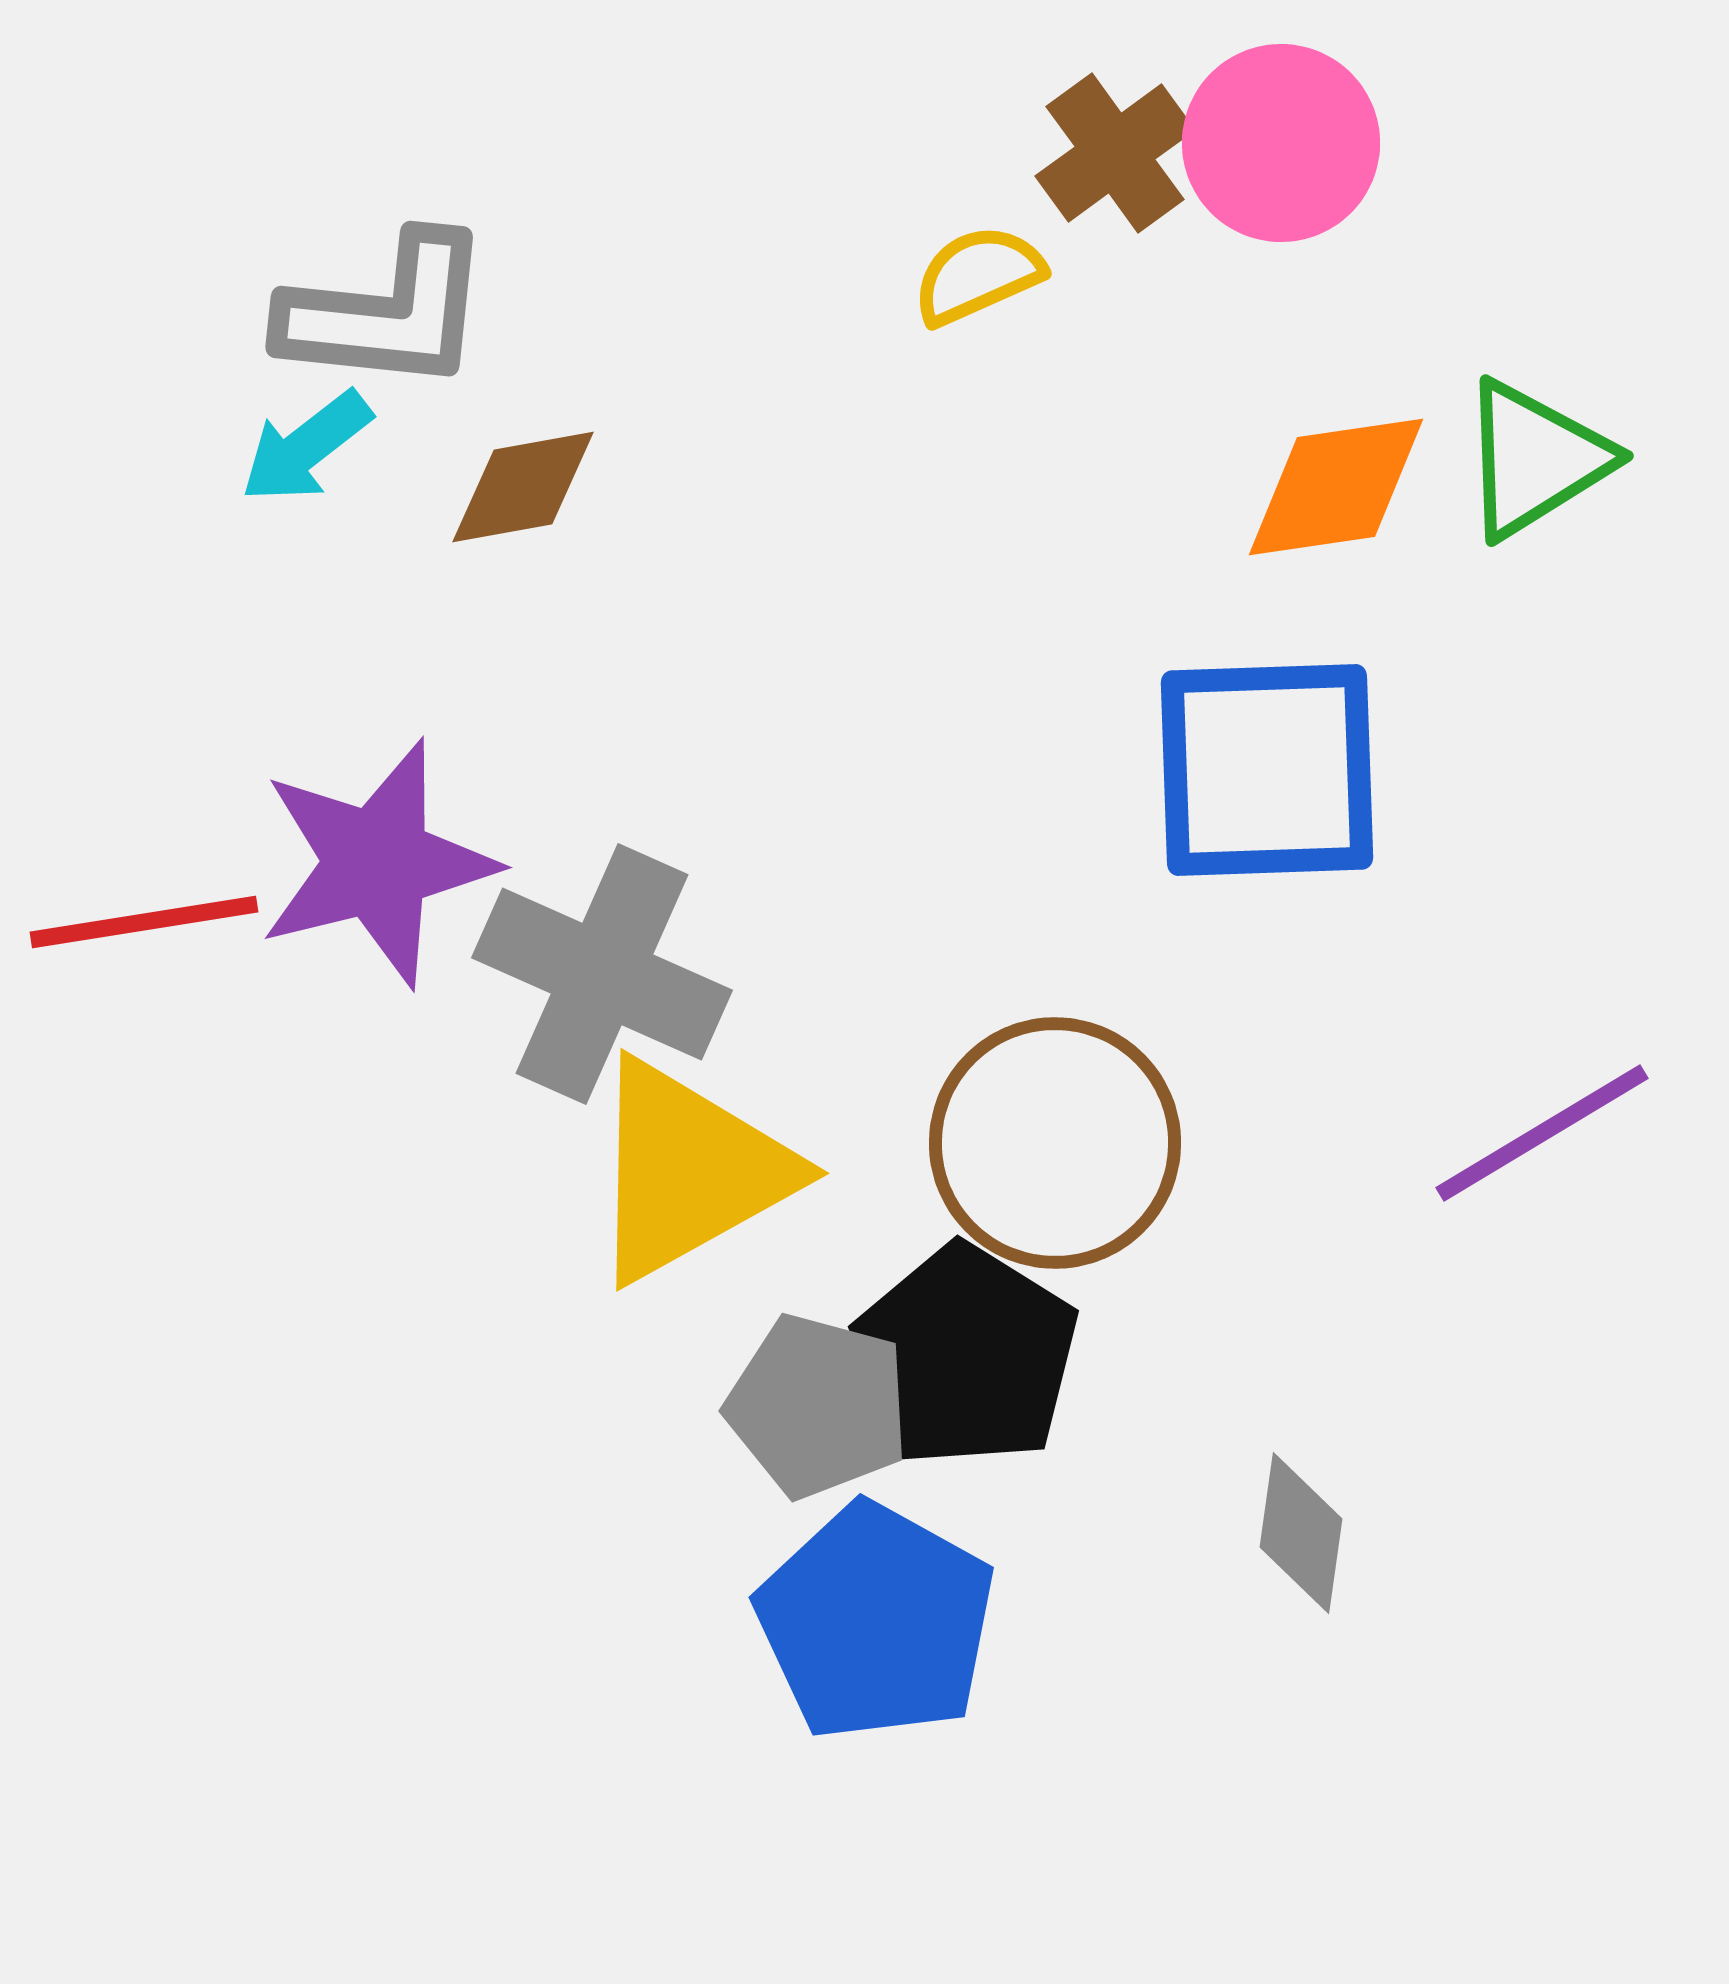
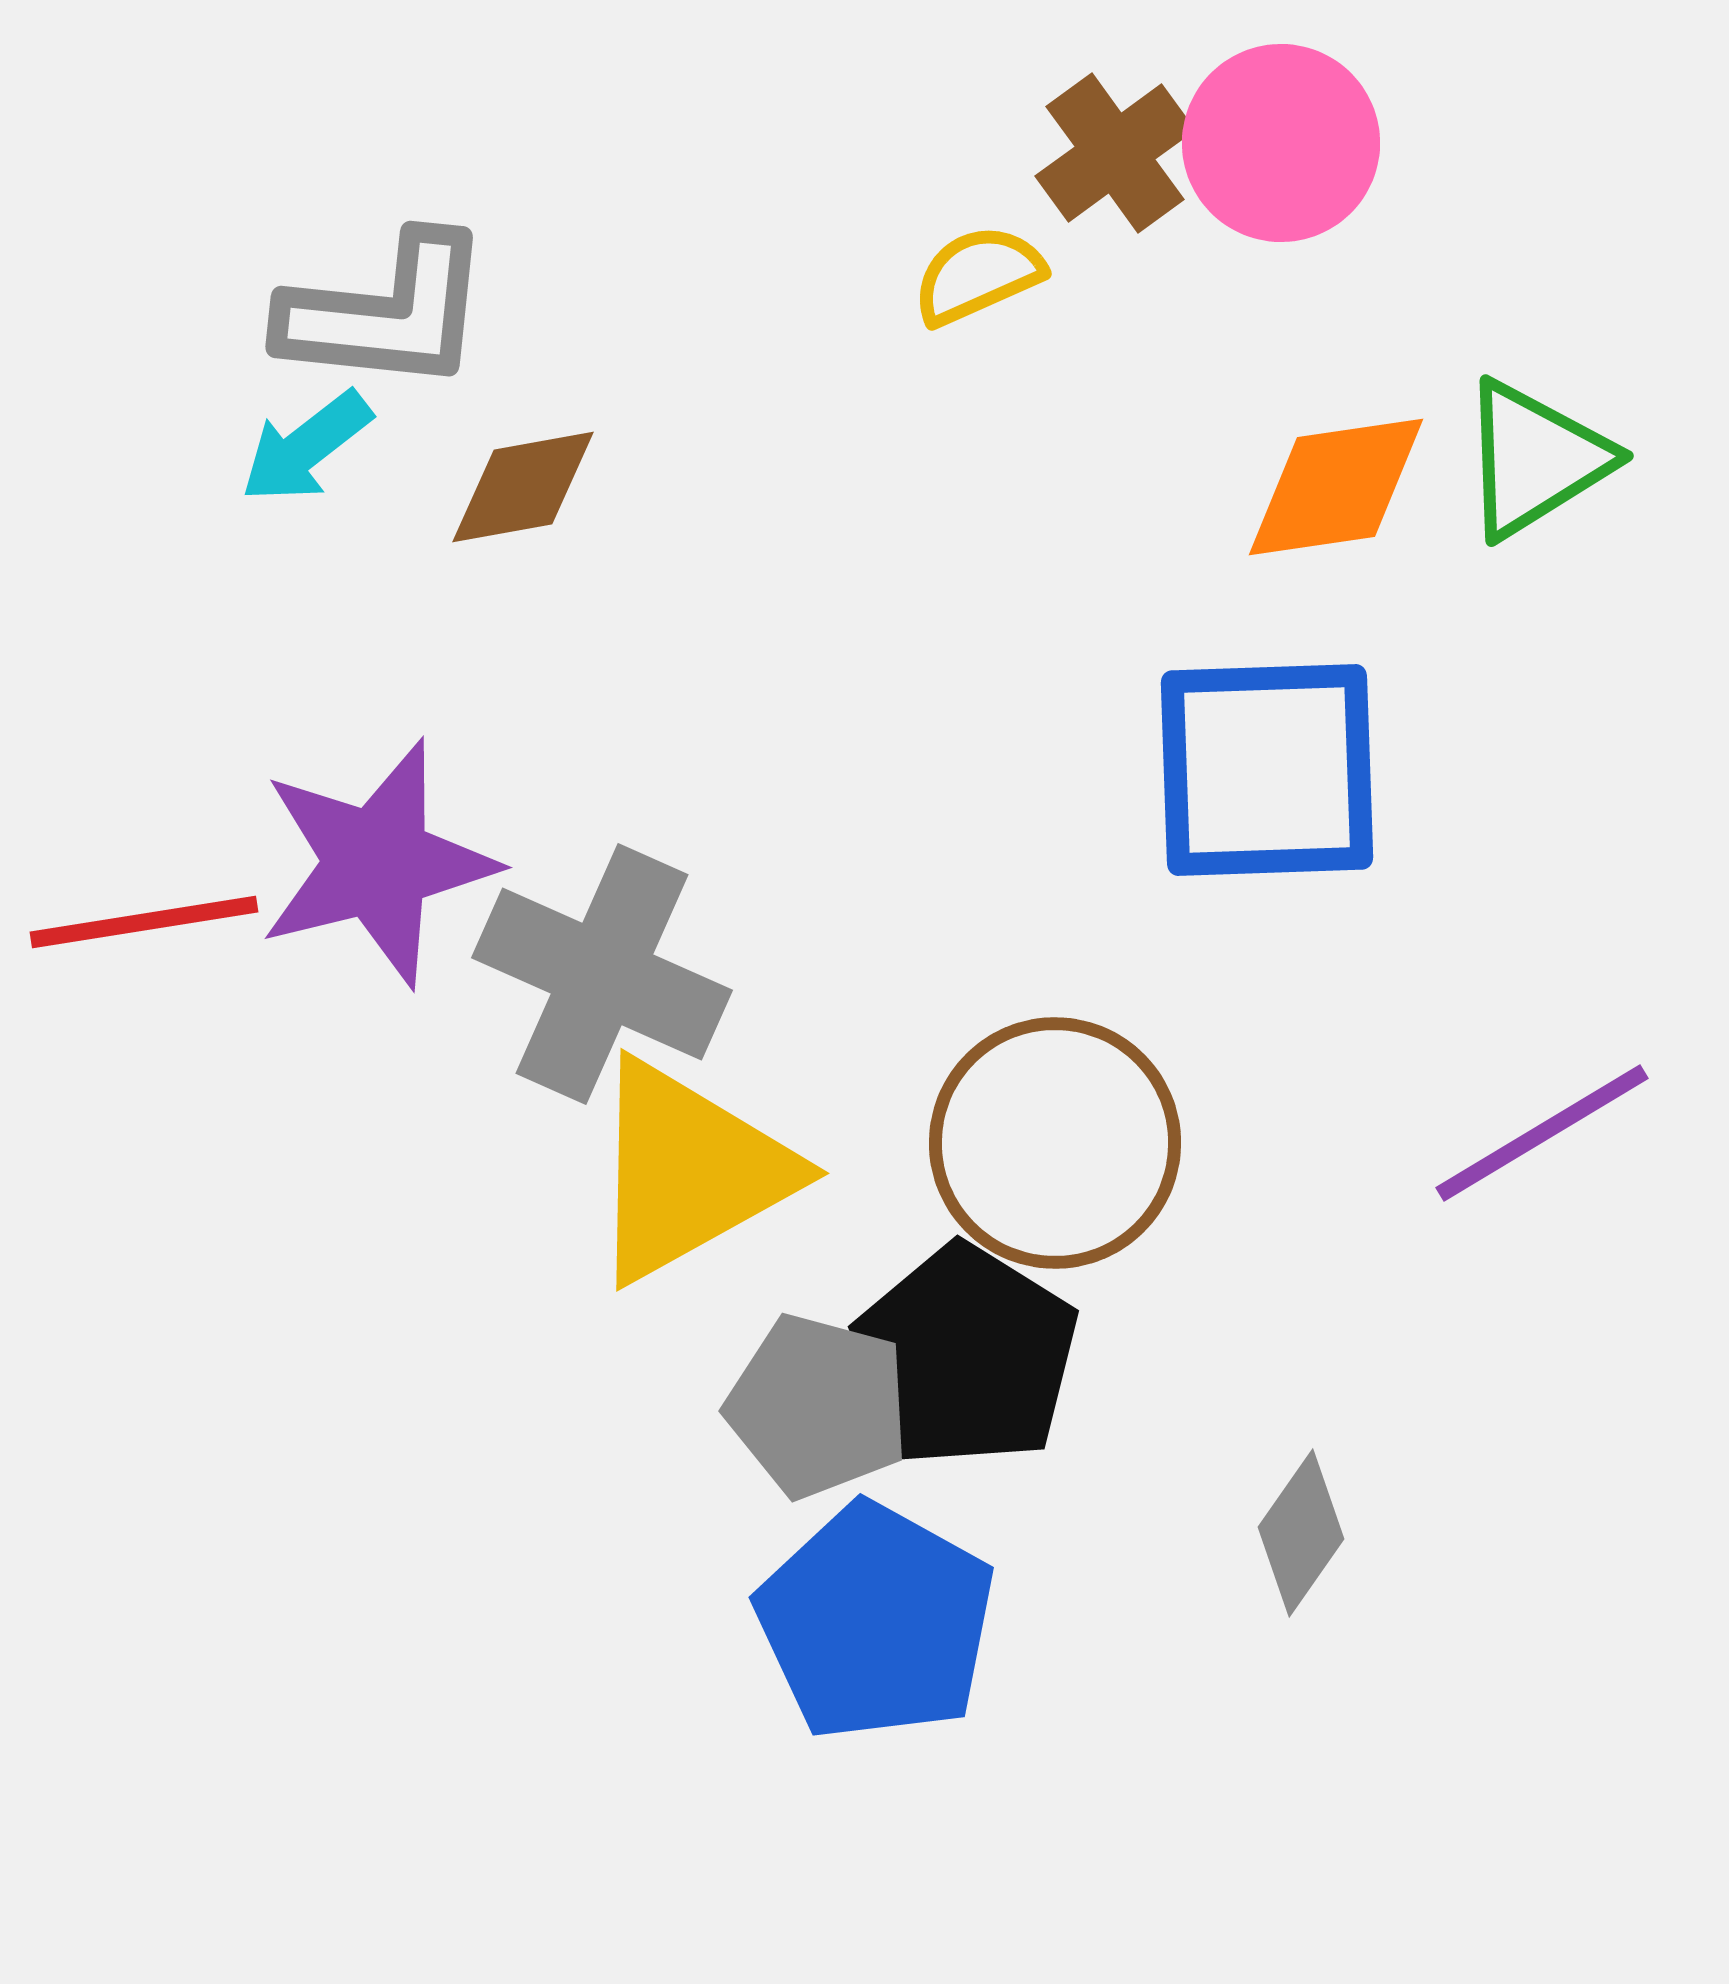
gray diamond: rotated 27 degrees clockwise
